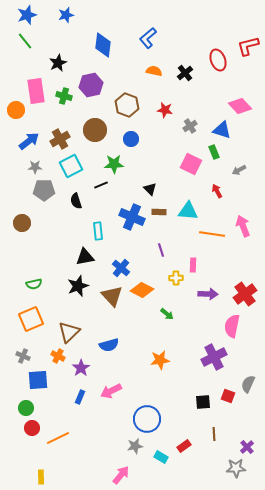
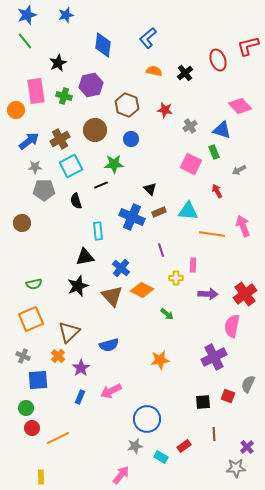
brown rectangle at (159, 212): rotated 24 degrees counterclockwise
orange cross at (58, 356): rotated 16 degrees clockwise
